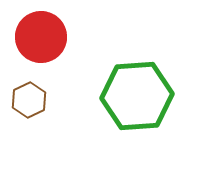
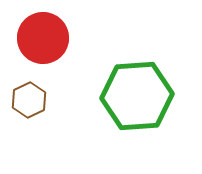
red circle: moved 2 px right, 1 px down
